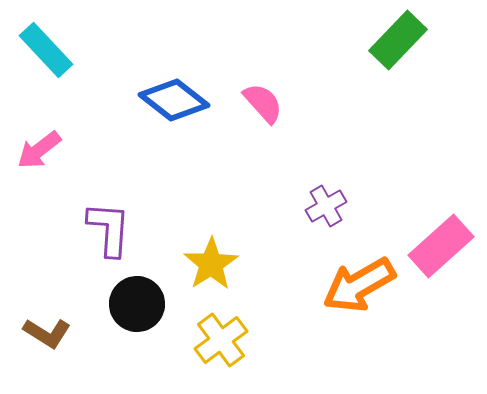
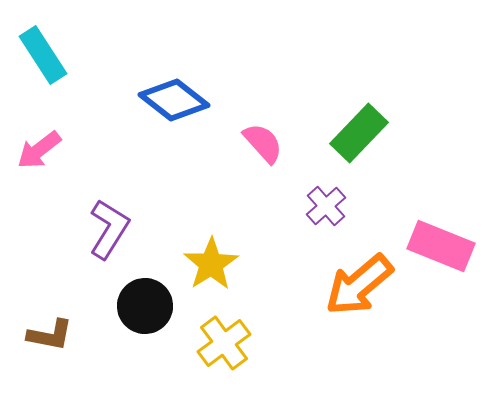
green rectangle: moved 39 px left, 93 px down
cyan rectangle: moved 3 px left, 5 px down; rotated 10 degrees clockwise
pink semicircle: moved 40 px down
purple cross: rotated 12 degrees counterclockwise
purple L-shape: rotated 28 degrees clockwise
pink rectangle: rotated 64 degrees clockwise
orange arrow: rotated 10 degrees counterclockwise
black circle: moved 8 px right, 2 px down
brown L-shape: moved 3 px right, 2 px down; rotated 21 degrees counterclockwise
yellow cross: moved 3 px right, 3 px down
